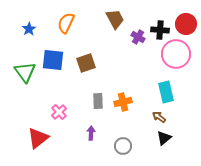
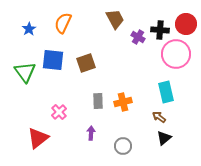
orange semicircle: moved 3 px left
